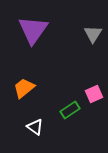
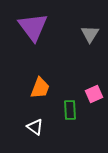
purple triangle: moved 3 px up; rotated 12 degrees counterclockwise
gray triangle: moved 3 px left
orange trapezoid: moved 16 px right; rotated 150 degrees clockwise
green rectangle: rotated 60 degrees counterclockwise
